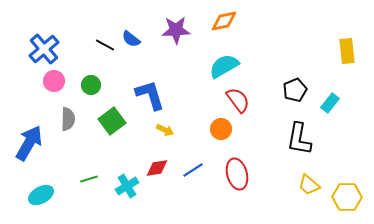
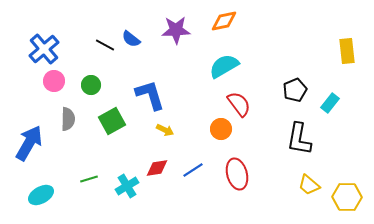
red semicircle: moved 1 px right, 4 px down
green square: rotated 8 degrees clockwise
